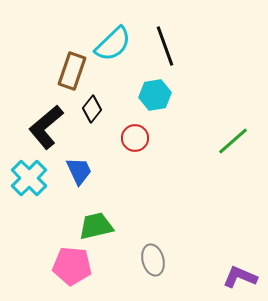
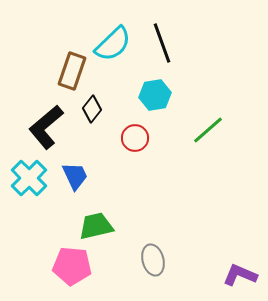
black line: moved 3 px left, 3 px up
green line: moved 25 px left, 11 px up
blue trapezoid: moved 4 px left, 5 px down
purple L-shape: moved 2 px up
